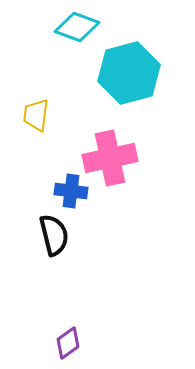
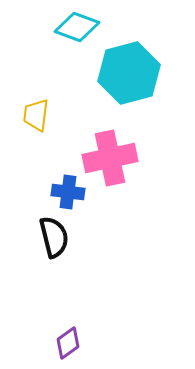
blue cross: moved 3 px left, 1 px down
black semicircle: moved 2 px down
